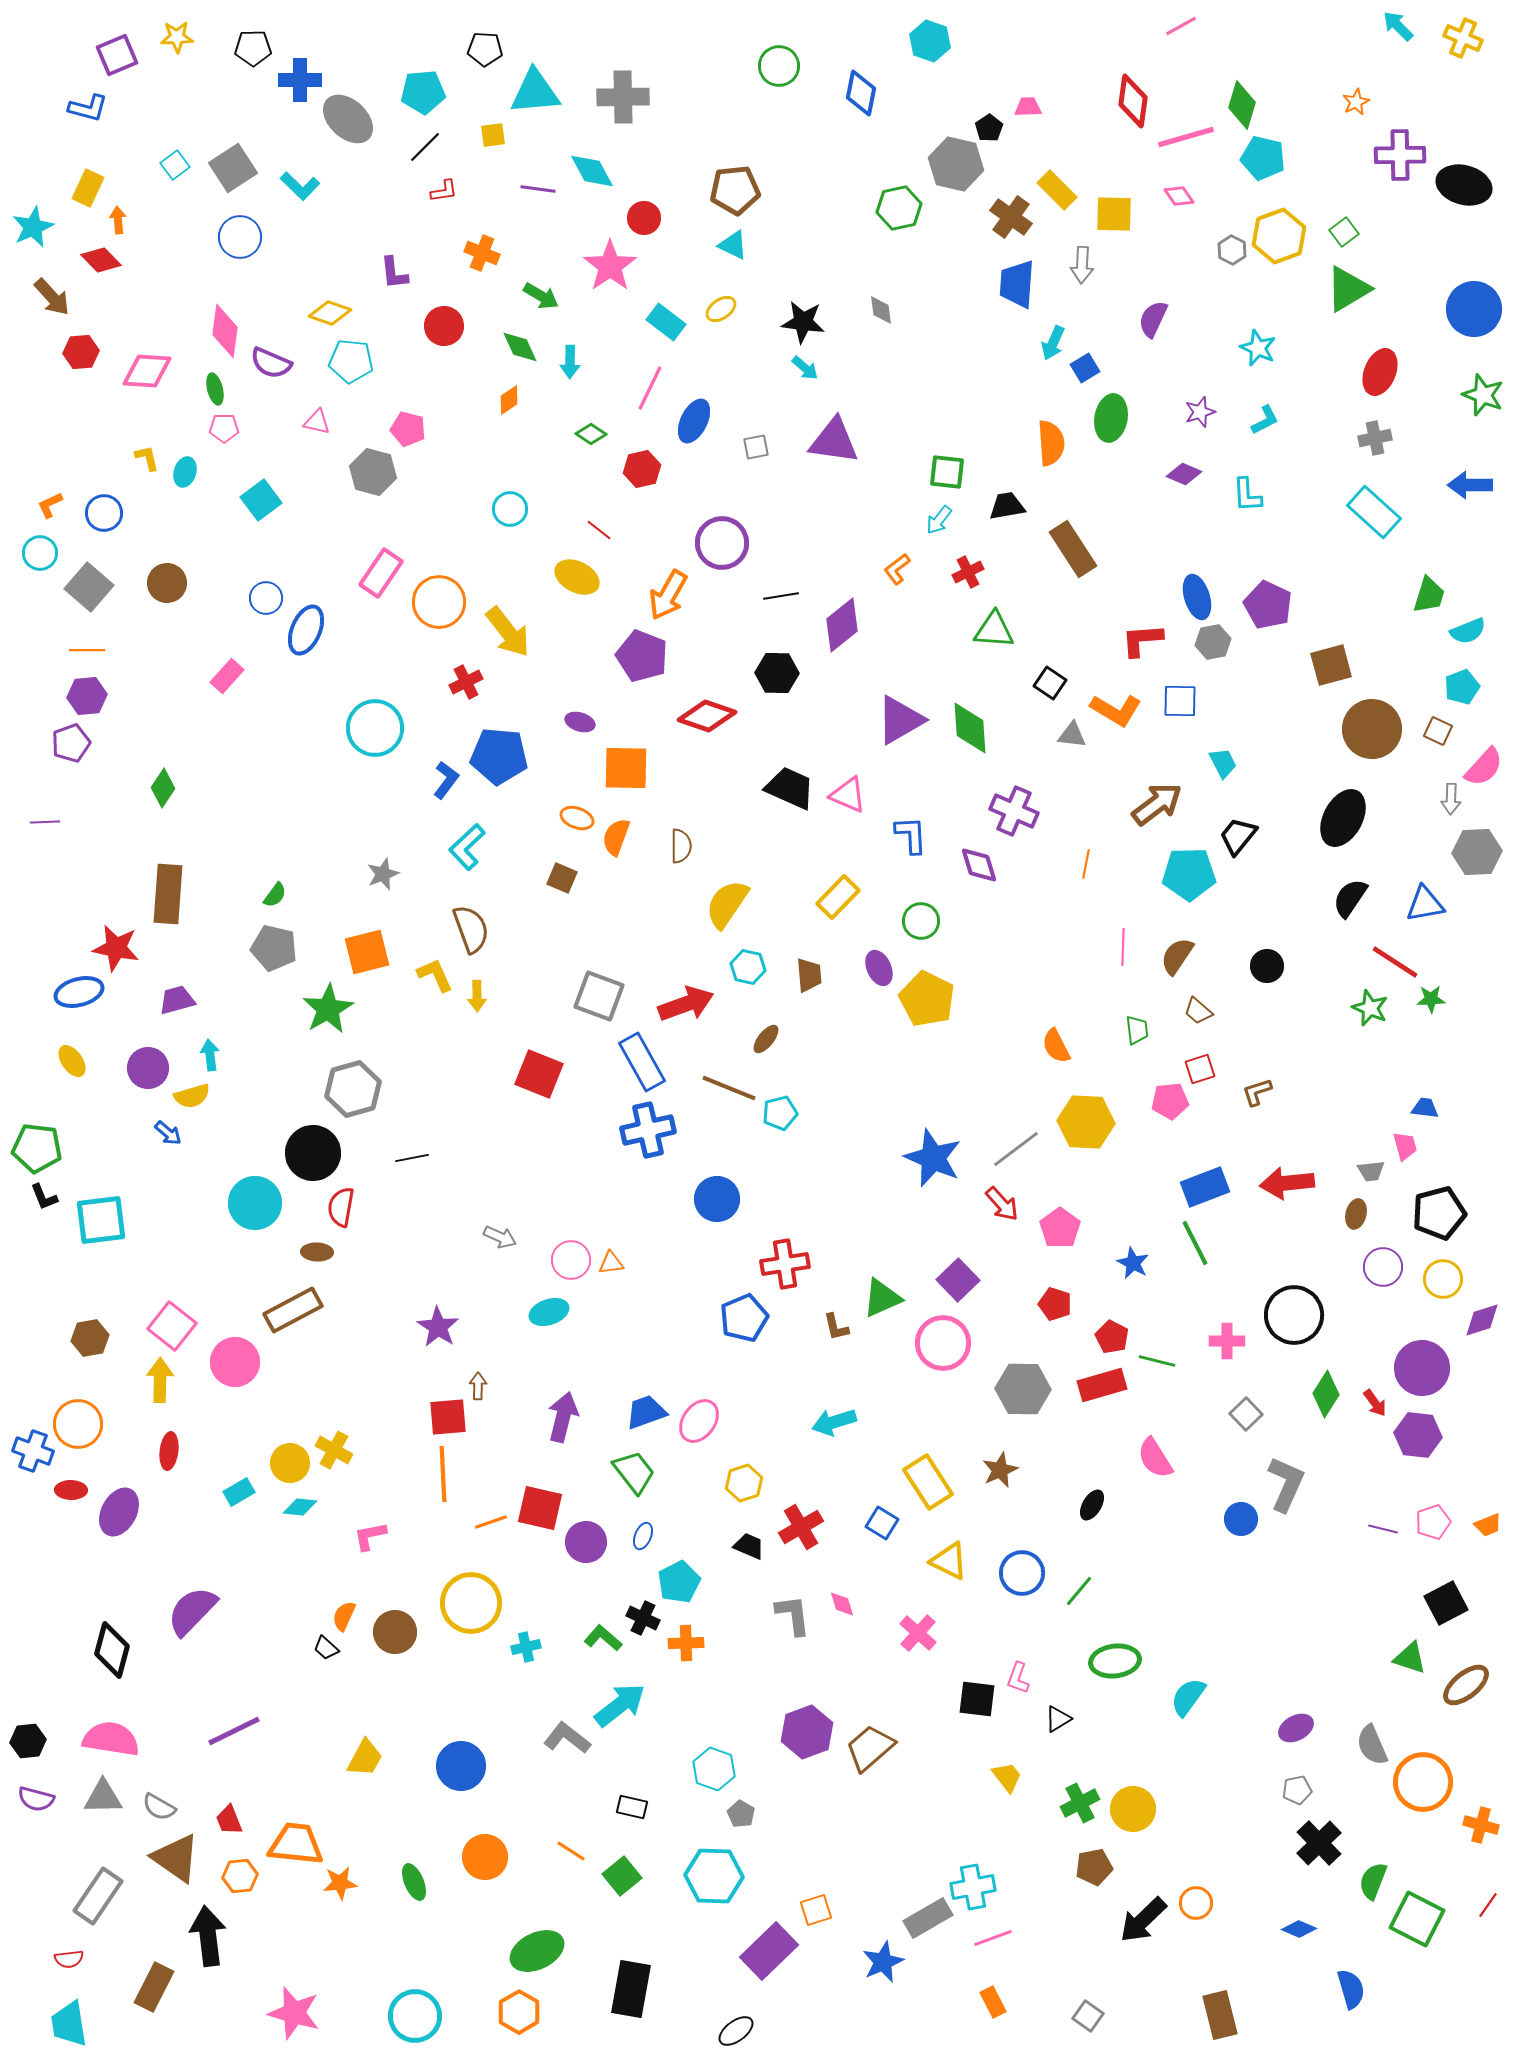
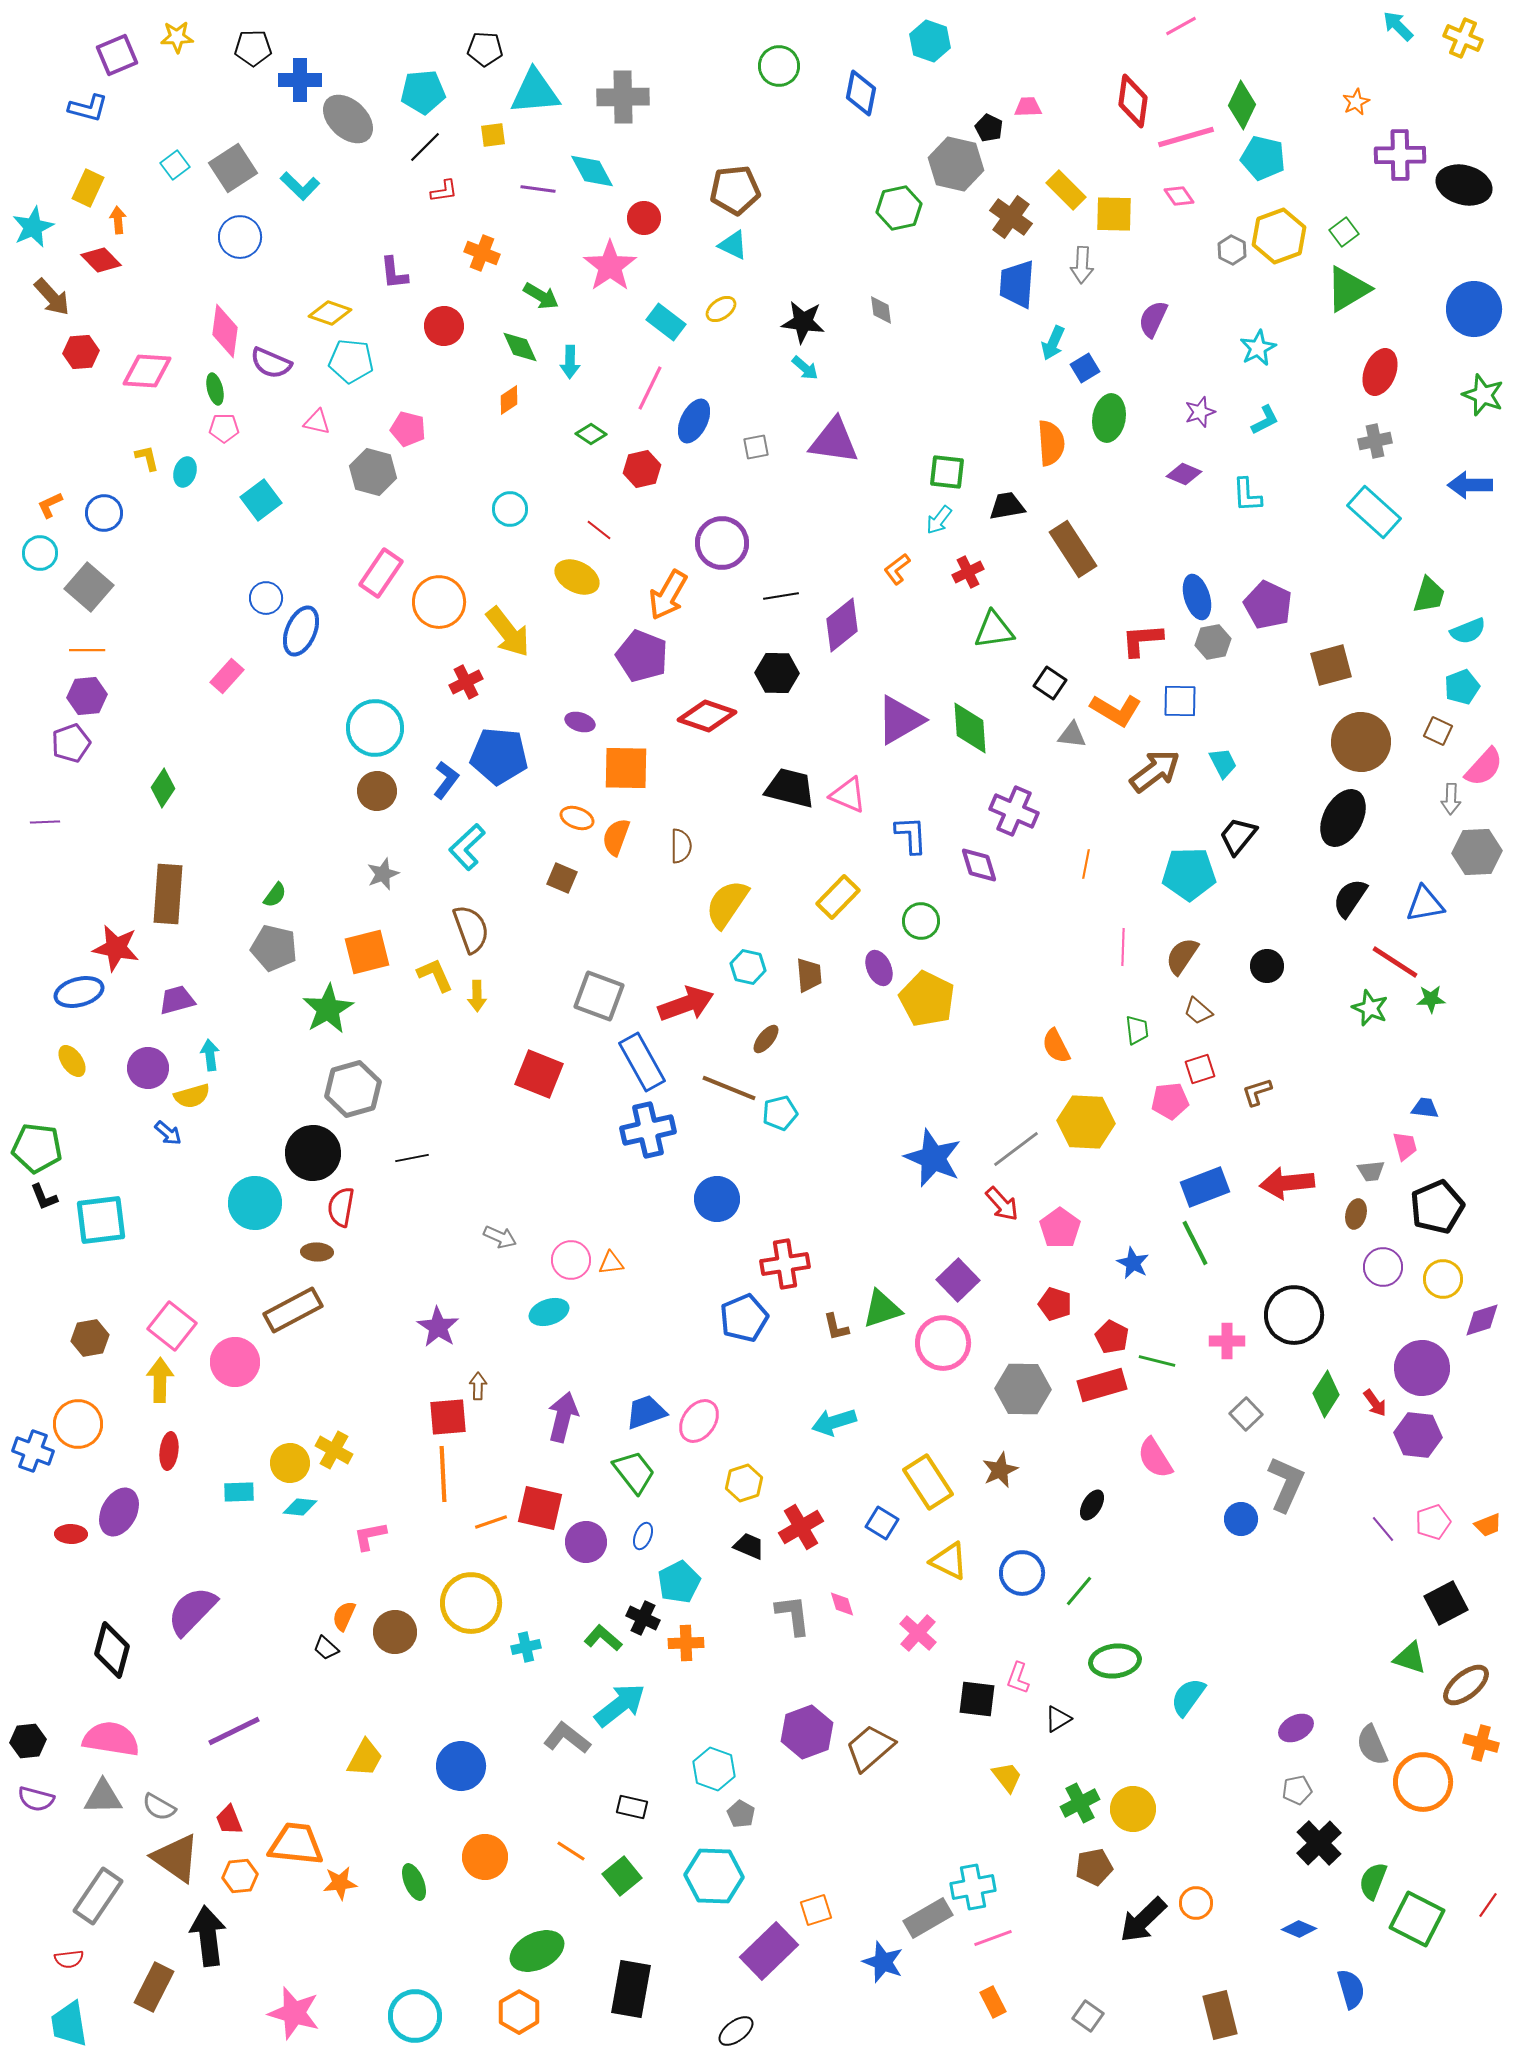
green diamond at (1242, 105): rotated 9 degrees clockwise
black pentagon at (989, 128): rotated 12 degrees counterclockwise
yellow rectangle at (1057, 190): moved 9 px right
cyan star at (1258, 348): rotated 21 degrees clockwise
green ellipse at (1111, 418): moved 2 px left
gray cross at (1375, 438): moved 3 px down
brown circle at (167, 583): moved 210 px right, 208 px down
blue ellipse at (306, 630): moved 5 px left, 1 px down
green triangle at (994, 630): rotated 12 degrees counterclockwise
brown circle at (1372, 729): moved 11 px left, 13 px down
black trapezoid at (790, 788): rotated 10 degrees counterclockwise
brown arrow at (1157, 804): moved 2 px left, 33 px up
brown semicircle at (1177, 956): moved 5 px right
black pentagon at (1439, 1213): moved 2 px left, 6 px up; rotated 8 degrees counterclockwise
green triangle at (882, 1298): moved 11 px down; rotated 6 degrees clockwise
red ellipse at (71, 1490): moved 44 px down
cyan rectangle at (239, 1492): rotated 28 degrees clockwise
purple line at (1383, 1529): rotated 36 degrees clockwise
orange cross at (1481, 1825): moved 82 px up
blue star at (883, 1962): rotated 27 degrees counterclockwise
